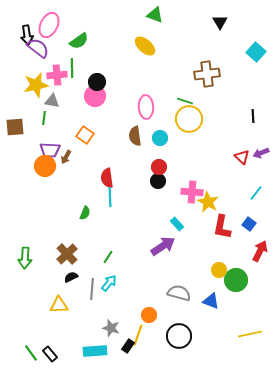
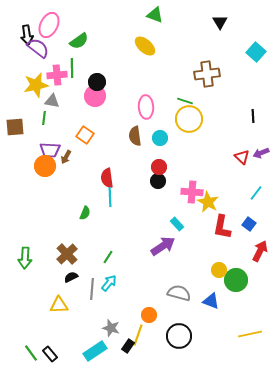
cyan rectangle at (95, 351): rotated 30 degrees counterclockwise
